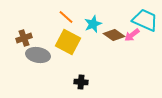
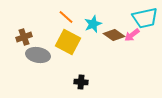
cyan trapezoid: moved 2 px up; rotated 144 degrees clockwise
brown cross: moved 1 px up
